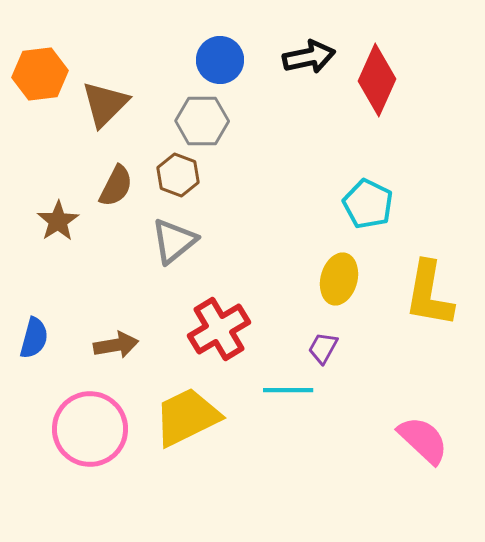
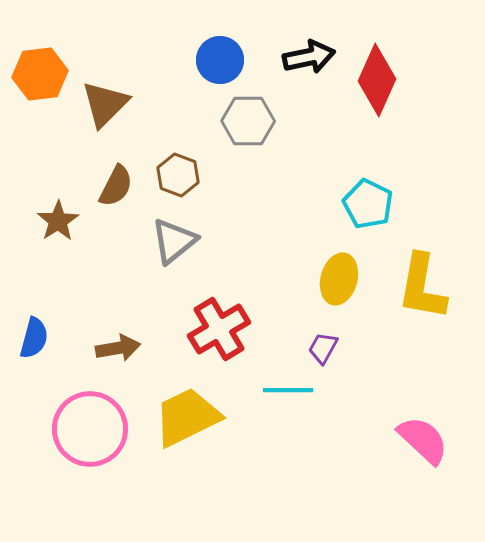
gray hexagon: moved 46 px right
yellow L-shape: moved 7 px left, 7 px up
brown arrow: moved 2 px right, 3 px down
